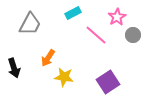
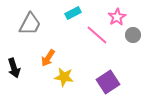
pink line: moved 1 px right
